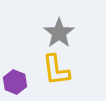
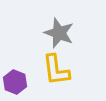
gray star: rotated 16 degrees counterclockwise
